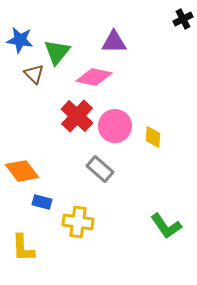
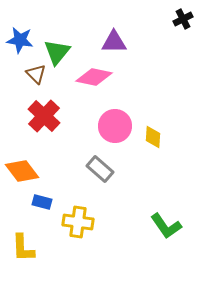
brown triangle: moved 2 px right
red cross: moved 33 px left
